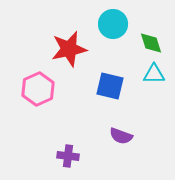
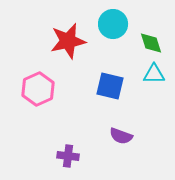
red star: moved 1 px left, 8 px up
